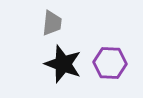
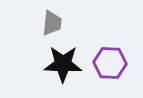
black star: rotated 18 degrees counterclockwise
